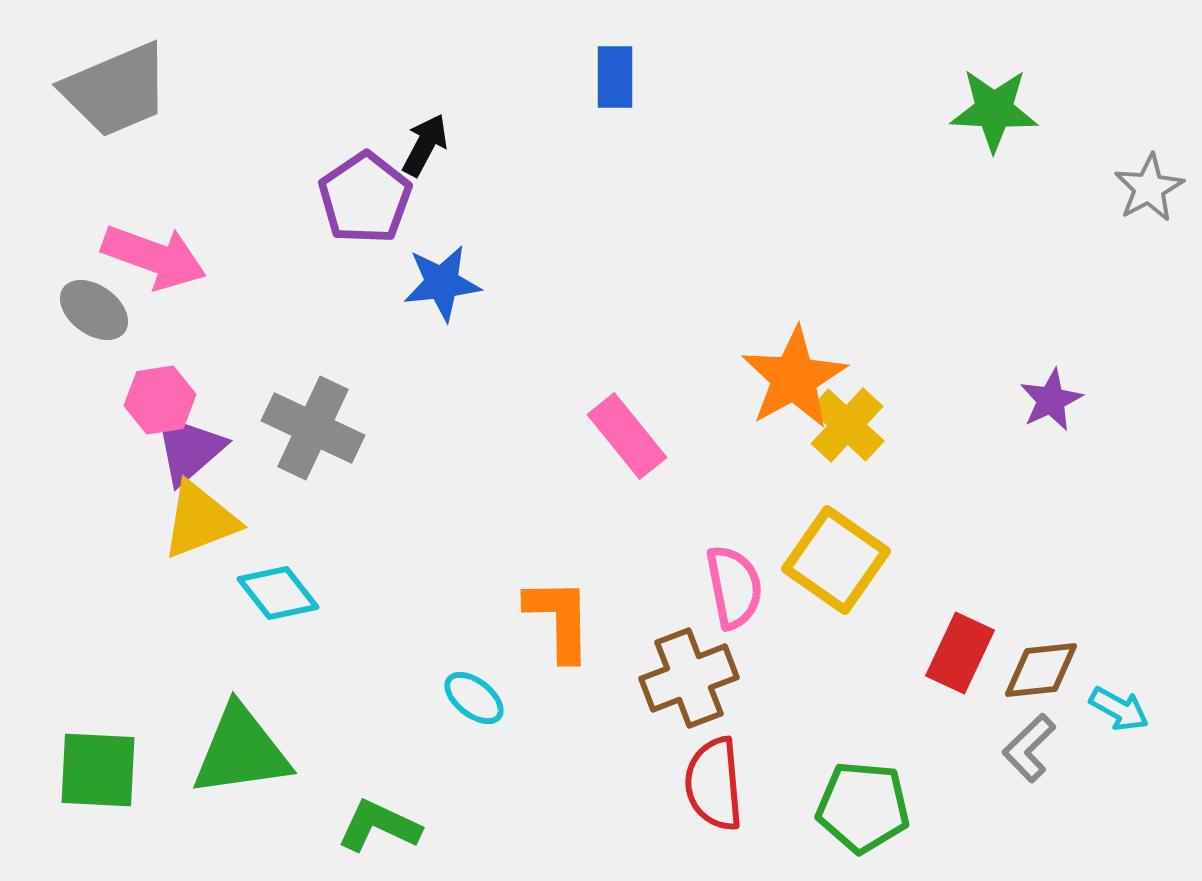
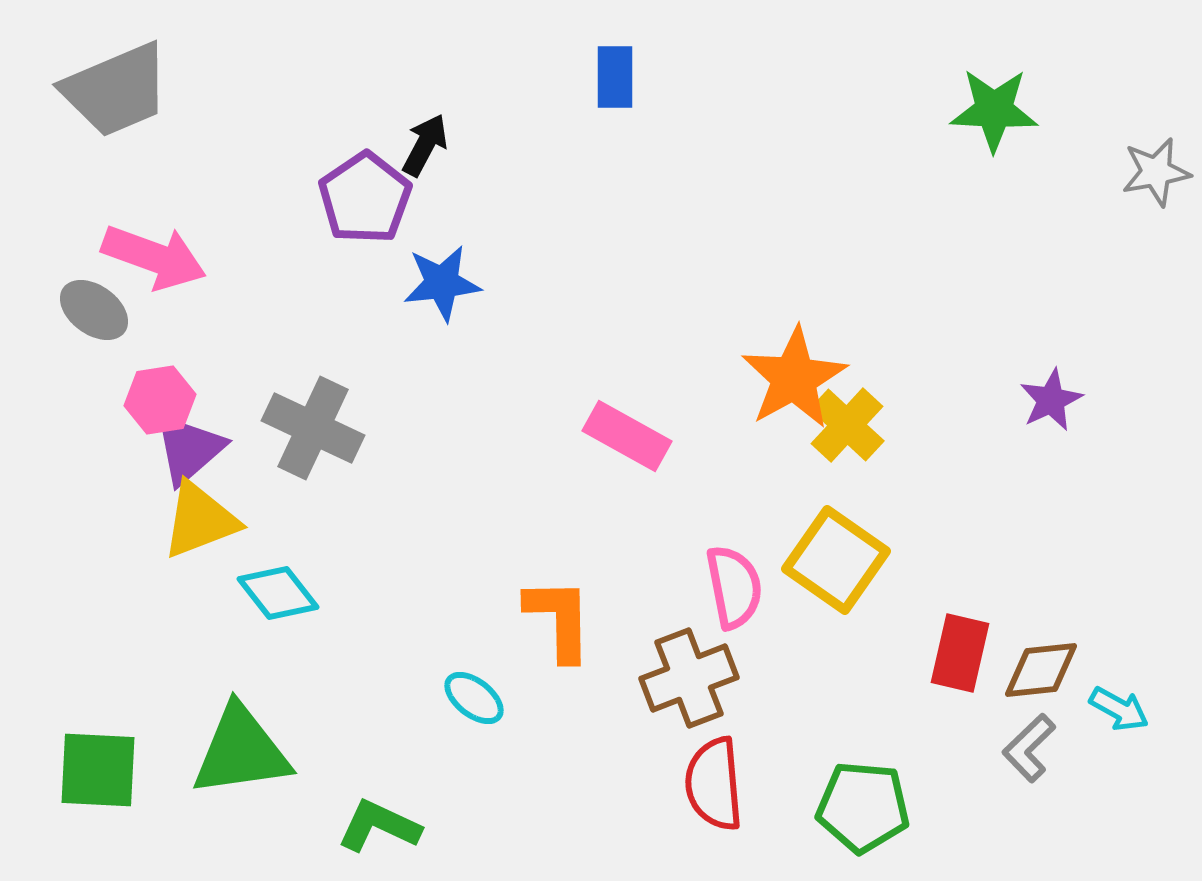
gray star: moved 7 px right, 16 px up; rotated 18 degrees clockwise
pink rectangle: rotated 22 degrees counterclockwise
red rectangle: rotated 12 degrees counterclockwise
